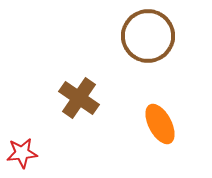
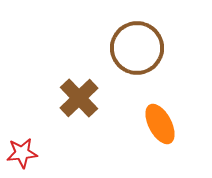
brown circle: moved 11 px left, 12 px down
brown cross: rotated 12 degrees clockwise
